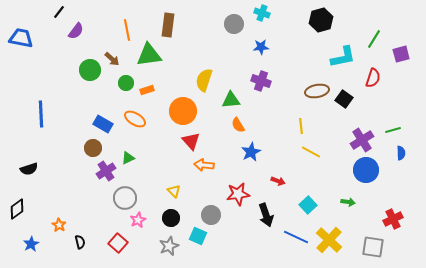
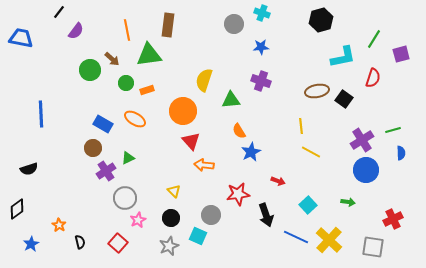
orange semicircle at (238, 125): moved 1 px right, 6 px down
